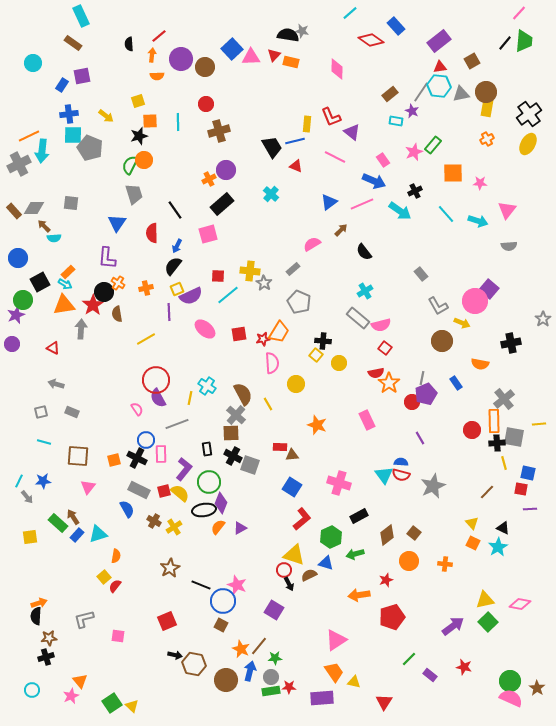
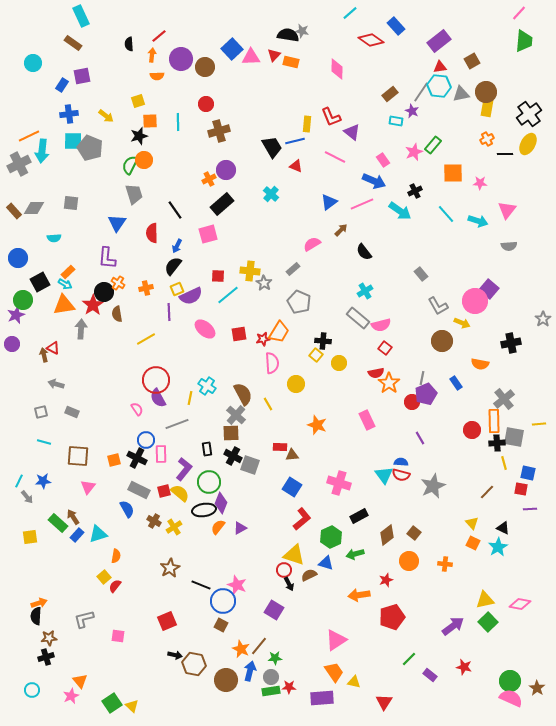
black line at (505, 43): moved 111 px down; rotated 49 degrees clockwise
cyan square at (73, 135): moved 6 px down
brown arrow at (44, 226): moved 129 px down; rotated 32 degrees clockwise
